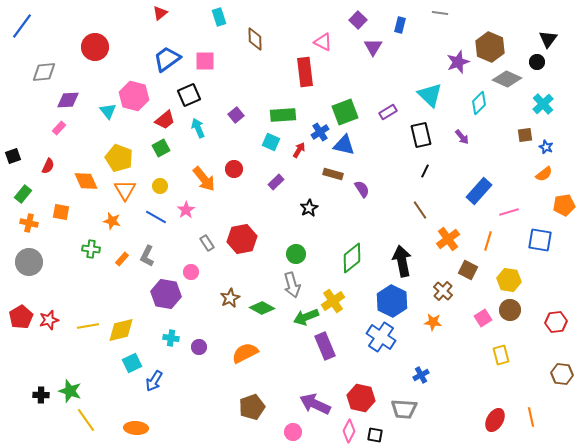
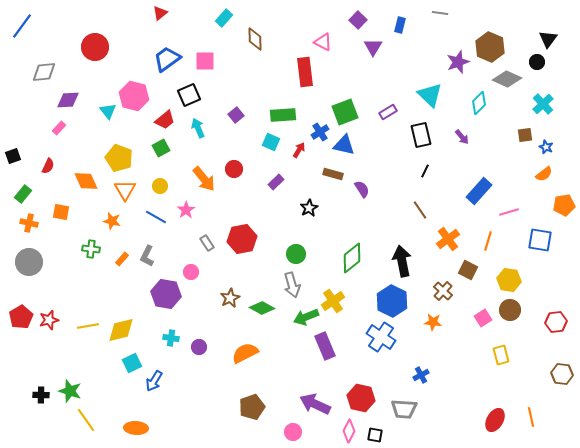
cyan rectangle at (219, 17): moved 5 px right, 1 px down; rotated 60 degrees clockwise
